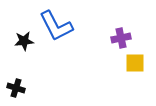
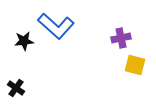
blue L-shape: rotated 21 degrees counterclockwise
yellow square: moved 2 px down; rotated 15 degrees clockwise
black cross: rotated 18 degrees clockwise
